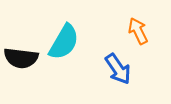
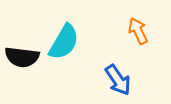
black semicircle: moved 1 px right, 1 px up
blue arrow: moved 11 px down
